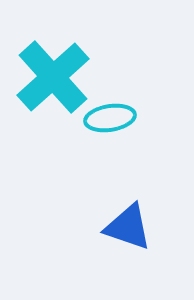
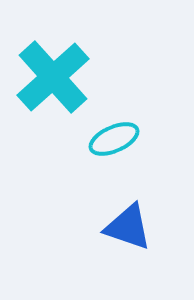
cyan ellipse: moved 4 px right, 21 px down; rotated 15 degrees counterclockwise
